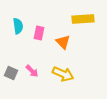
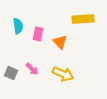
pink rectangle: moved 1 px left, 1 px down
orange triangle: moved 3 px left
pink arrow: moved 2 px up
